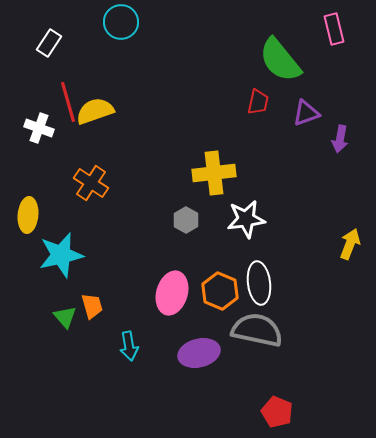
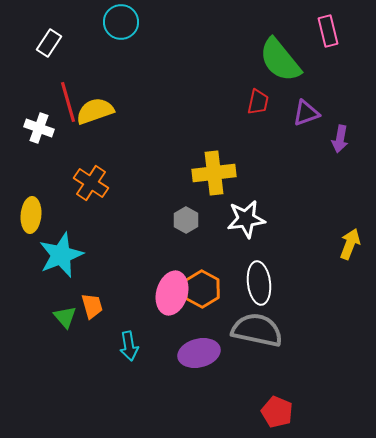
pink rectangle: moved 6 px left, 2 px down
yellow ellipse: moved 3 px right
cyan star: rotated 9 degrees counterclockwise
orange hexagon: moved 18 px left, 2 px up; rotated 6 degrees clockwise
